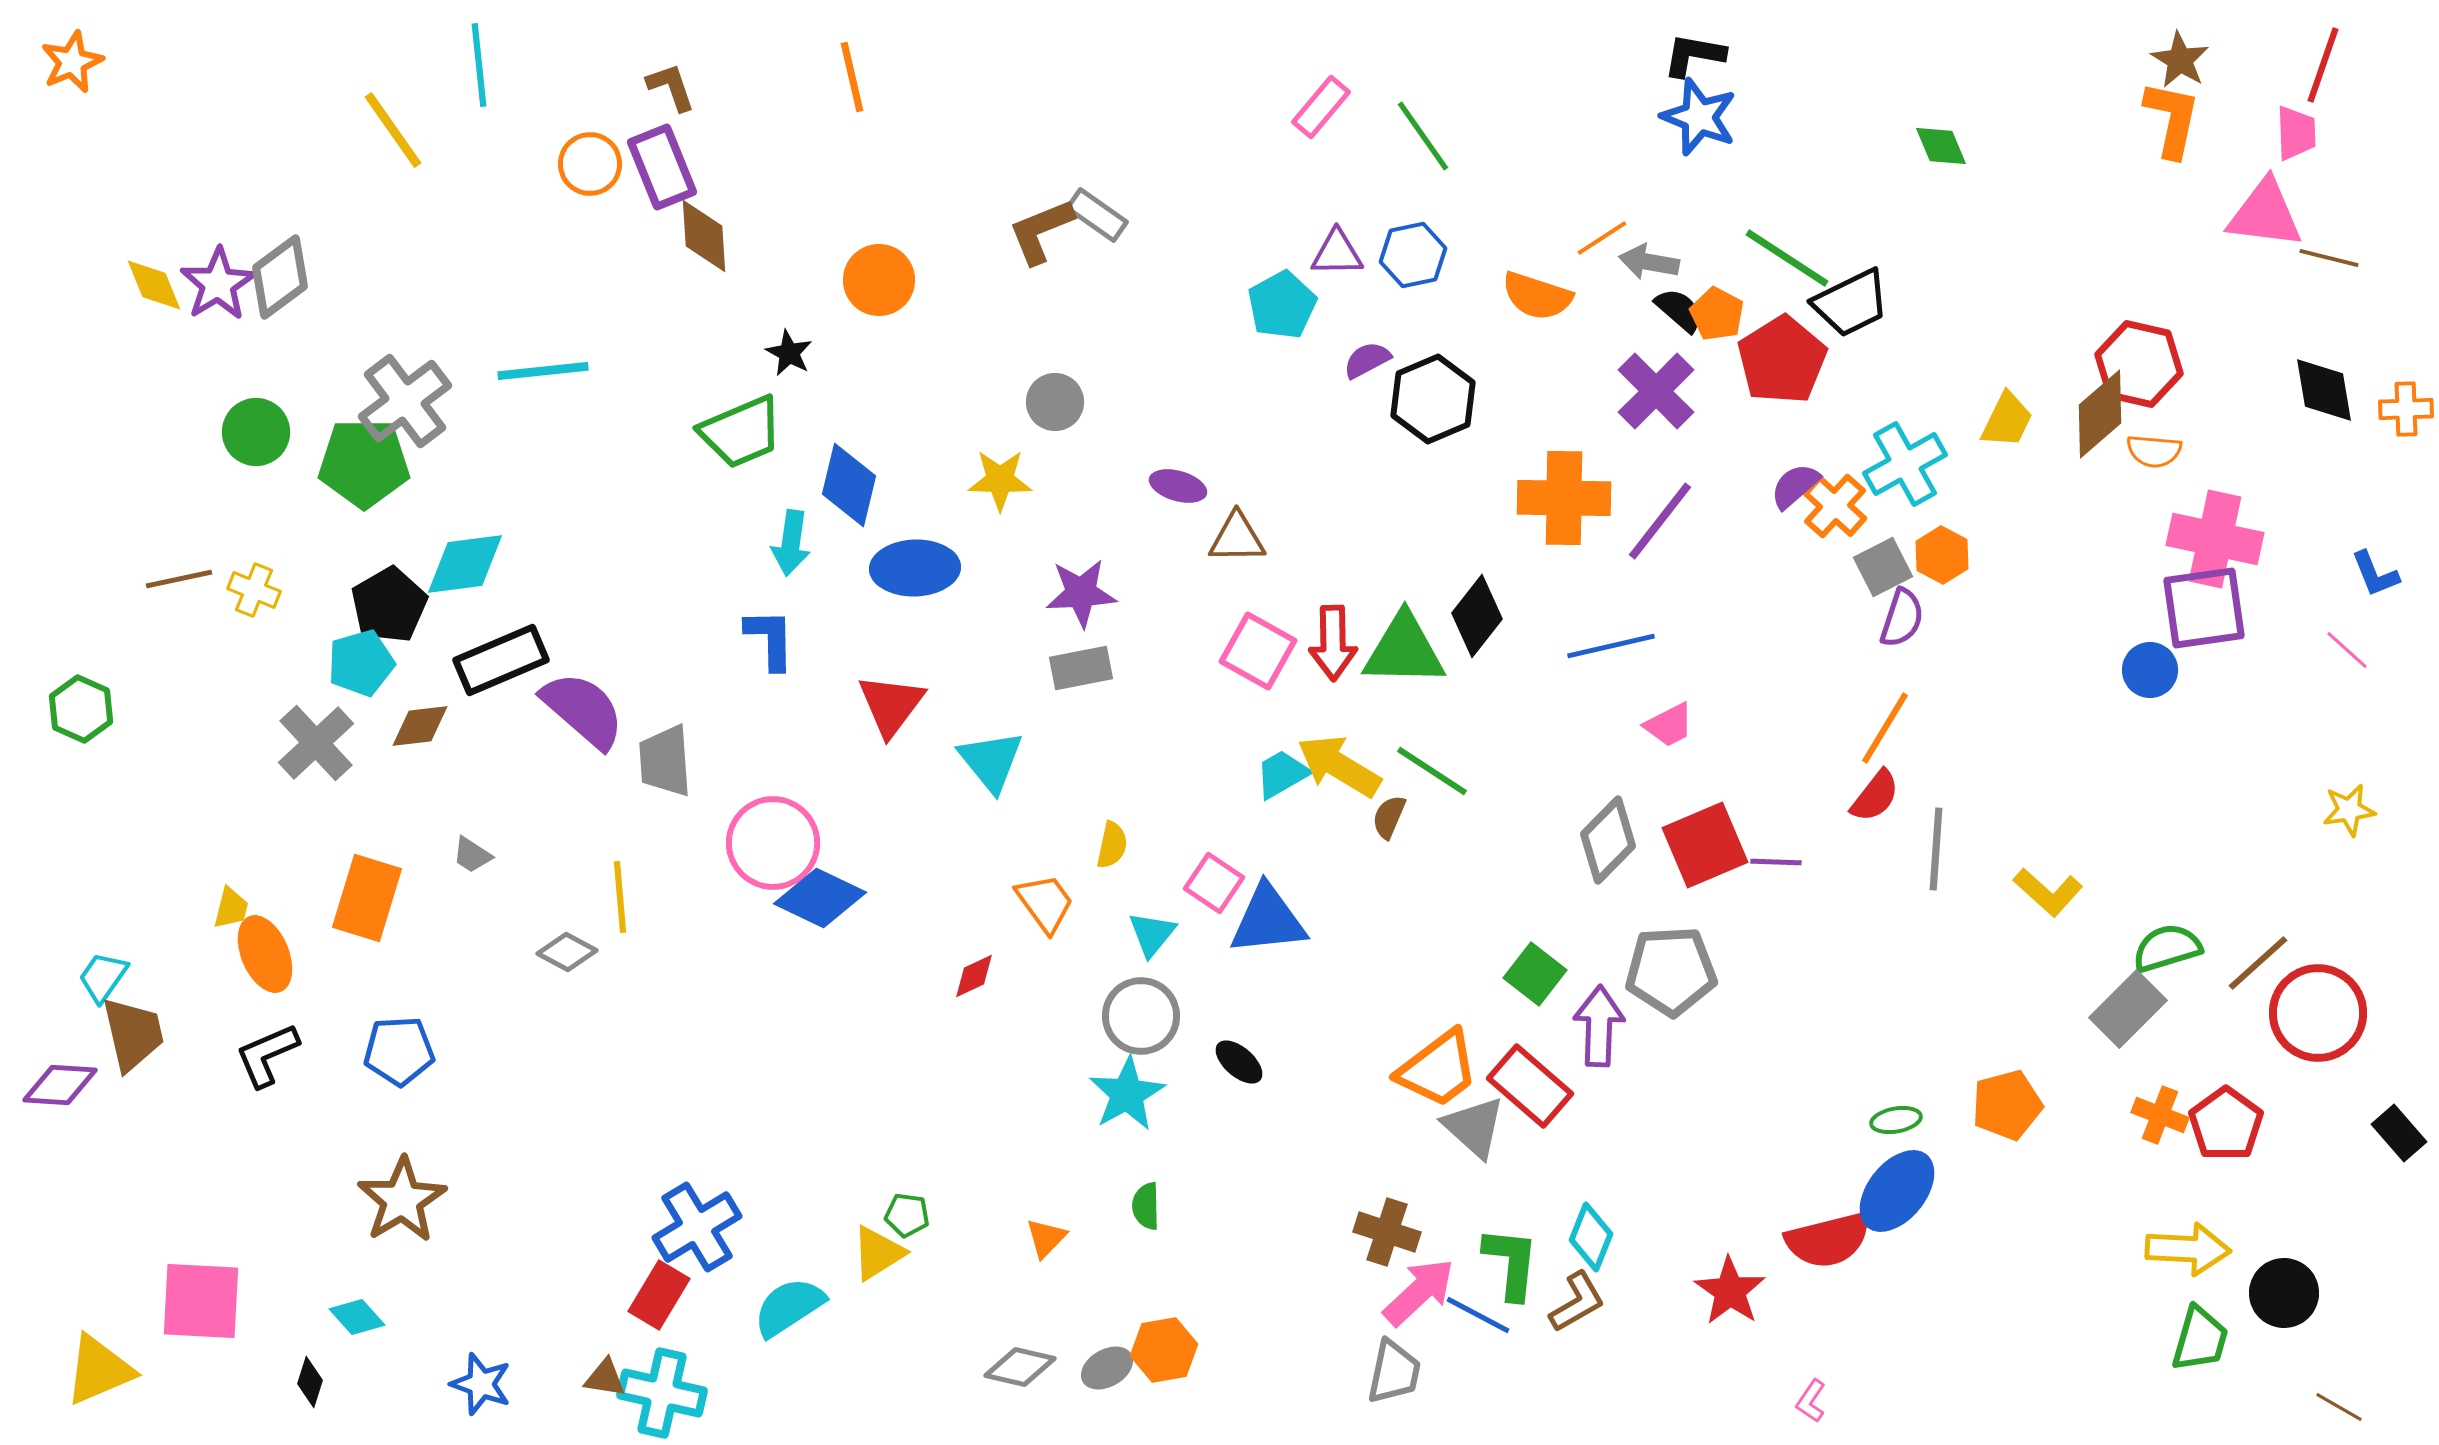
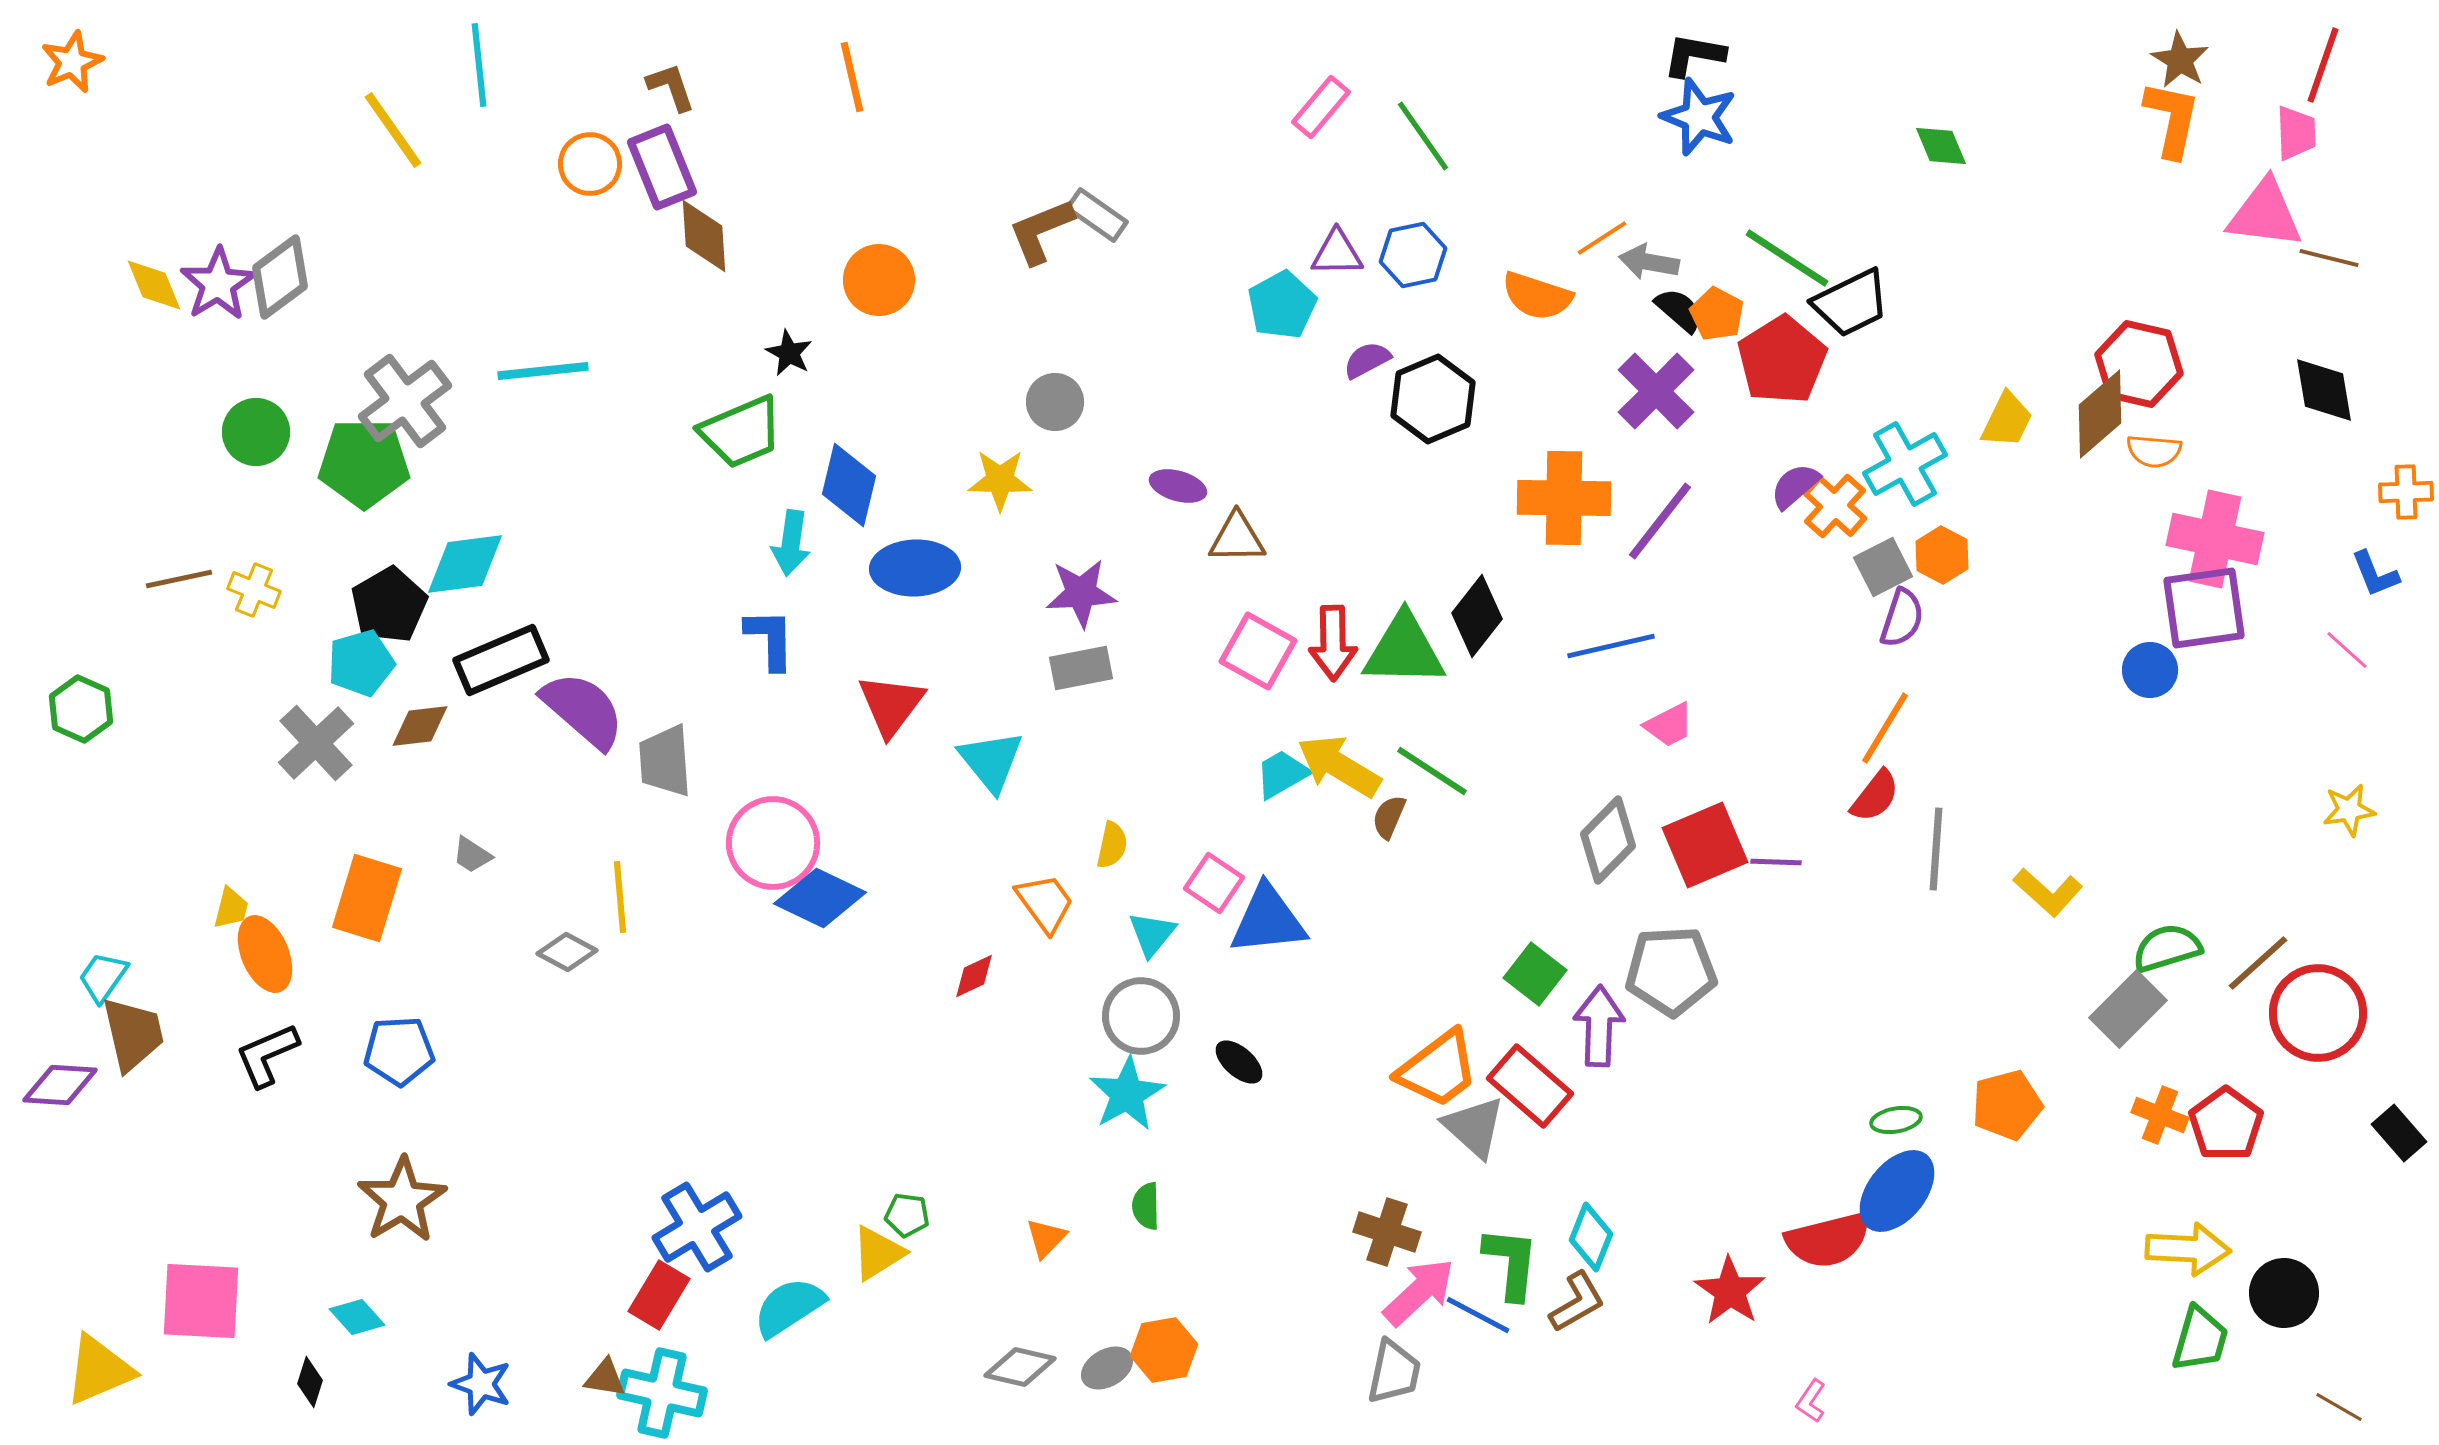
orange cross at (2406, 409): moved 83 px down
